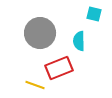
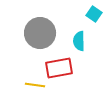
cyan square: rotated 21 degrees clockwise
red rectangle: rotated 12 degrees clockwise
yellow line: rotated 12 degrees counterclockwise
